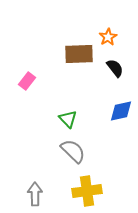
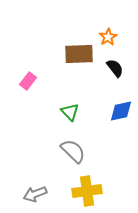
pink rectangle: moved 1 px right
green triangle: moved 2 px right, 7 px up
gray arrow: rotated 110 degrees counterclockwise
